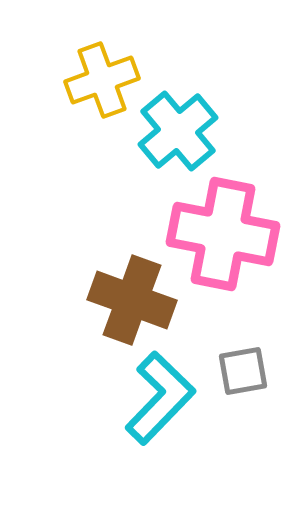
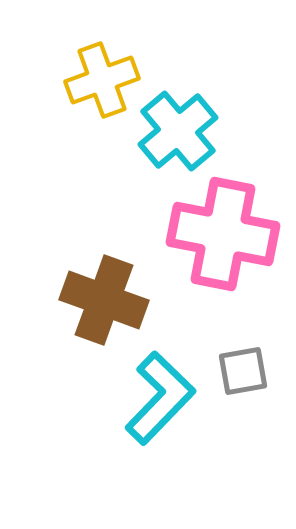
brown cross: moved 28 px left
